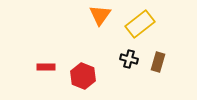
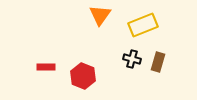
yellow rectangle: moved 3 px right, 1 px down; rotated 16 degrees clockwise
black cross: moved 3 px right
